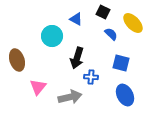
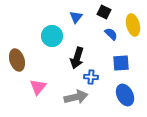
black square: moved 1 px right
blue triangle: moved 2 px up; rotated 40 degrees clockwise
yellow ellipse: moved 2 px down; rotated 30 degrees clockwise
blue square: rotated 18 degrees counterclockwise
gray arrow: moved 6 px right
